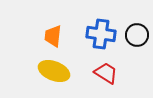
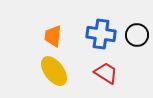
yellow ellipse: rotated 32 degrees clockwise
